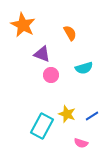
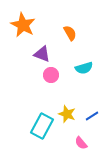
pink semicircle: rotated 32 degrees clockwise
